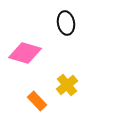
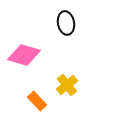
pink diamond: moved 1 px left, 2 px down
